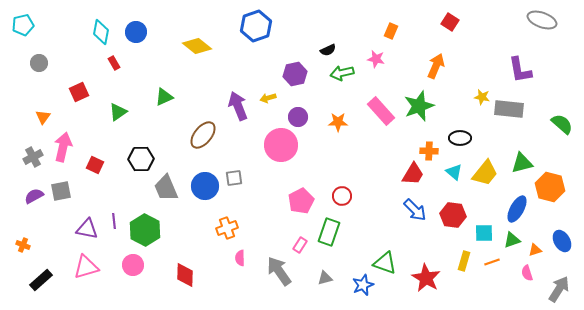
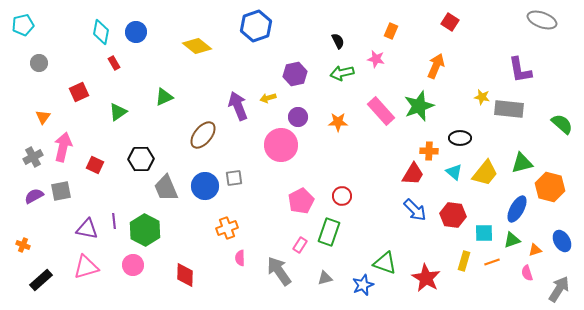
black semicircle at (328, 50): moved 10 px right, 9 px up; rotated 91 degrees counterclockwise
